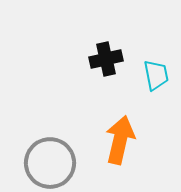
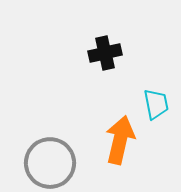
black cross: moved 1 px left, 6 px up
cyan trapezoid: moved 29 px down
